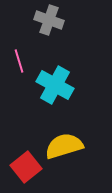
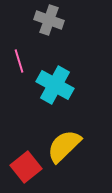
yellow semicircle: rotated 27 degrees counterclockwise
